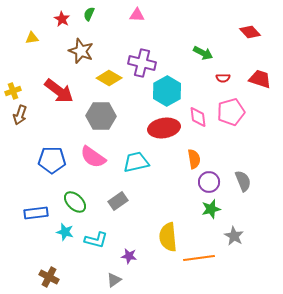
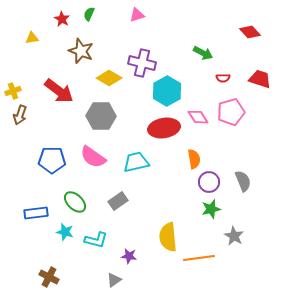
pink triangle: rotated 21 degrees counterclockwise
pink diamond: rotated 25 degrees counterclockwise
